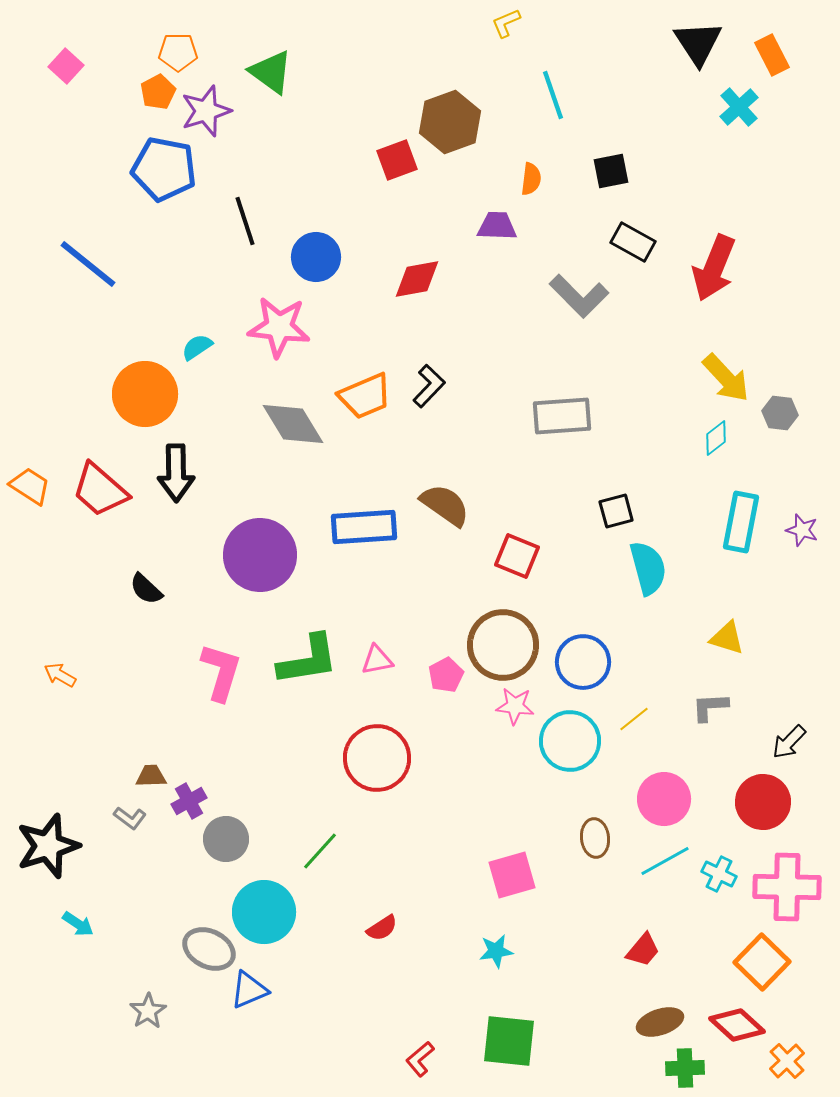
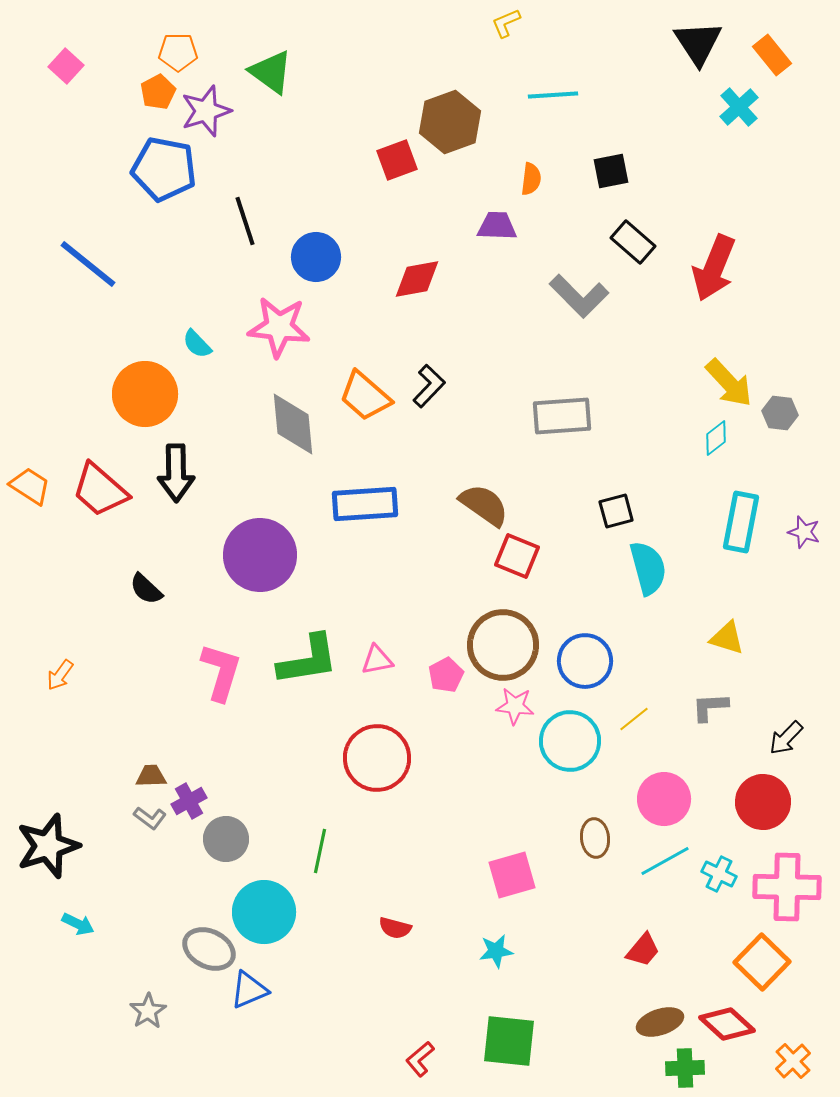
orange rectangle at (772, 55): rotated 12 degrees counterclockwise
cyan line at (553, 95): rotated 75 degrees counterclockwise
black rectangle at (633, 242): rotated 12 degrees clockwise
cyan semicircle at (197, 347): moved 3 px up; rotated 100 degrees counterclockwise
yellow arrow at (726, 378): moved 3 px right, 5 px down
orange trapezoid at (365, 396): rotated 64 degrees clockwise
gray diamond at (293, 424): rotated 26 degrees clockwise
brown semicircle at (445, 505): moved 39 px right
blue rectangle at (364, 527): moved 1 px right, 23 px up
purple star at (802, 530): moved 2 px right, 2 px down
blue circle at (583, 662): moved 2 px right, 1 px up
orange arrow at (60, 675): rotated 84 degrees counterclockwise
black arrow at (789, 742): moved 3 px left, 4 px up
gray L-shape at (130, 818): moved 20 px right
green line at (320, 851): rotated 30 degrees counterclockwise
cyan arrow at (78, 924): rotated 8 degrees counterclockwise
red semicircle at (382, 928): moved 13 px right; rotated 48 degrees clockwise
red diamond at (737, 1025): moved 10 px left, 1 px up
orange cross at (787, 1061): moved 6 px right
